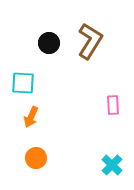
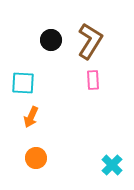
black circle: moved 2 px right, 3 px up
pink rectangle: moved 20 px left, 25 px up
